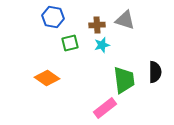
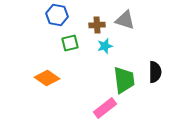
blue hexagon: moved 4 px right, 2 px up
cyan star: moved 3 px right, 1 px down
